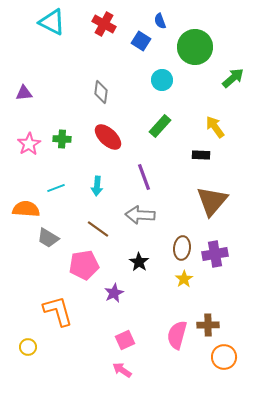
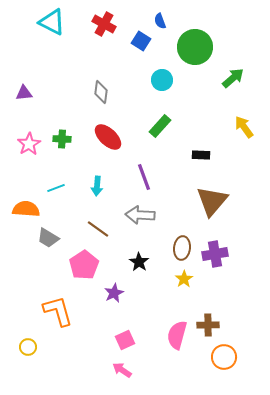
yellow arrow: moved 29 px right
pink pentagon: rotated 24 degrees counterclockwise
